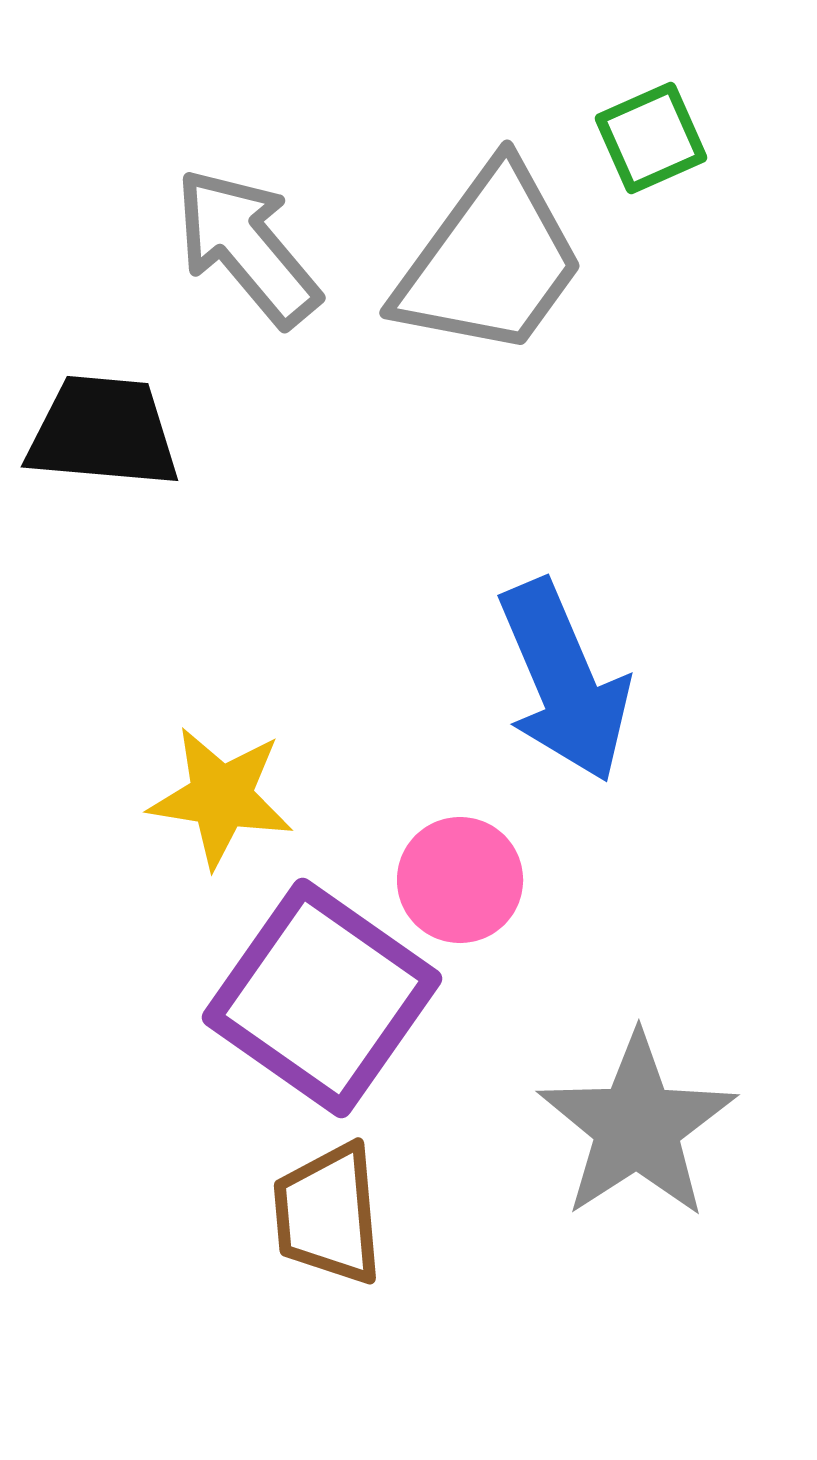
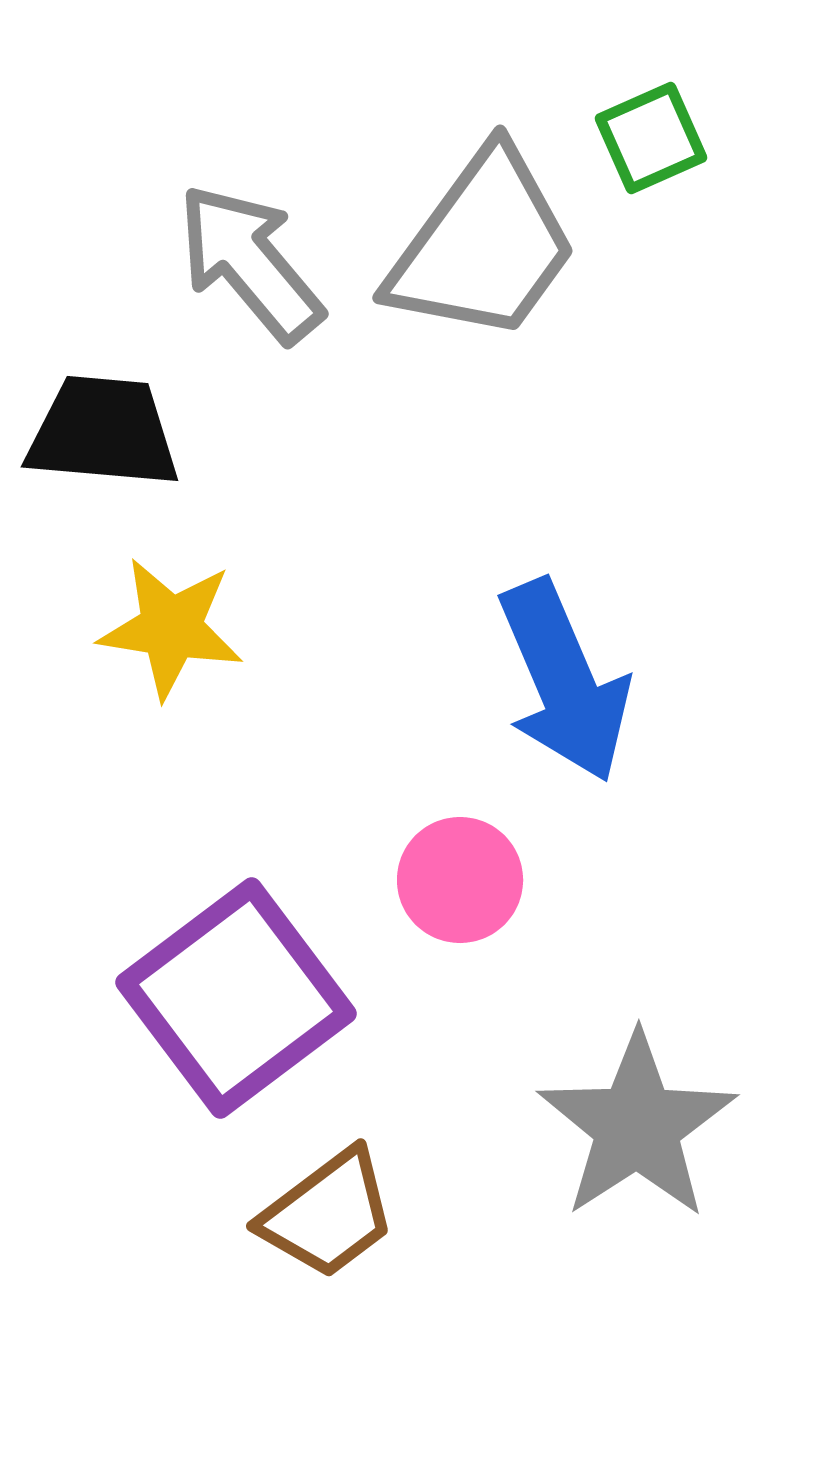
gray arrow: moved 3 px right, 16 px down
gray trapezoid: moved 7 px left, 15 px up
yellow star: moved 50 px left, 169 px up
purple square: moved 86 px left; rotated 18 degrees clockwise
brown trapezoid: rotated 122 degrees counterclockwise
